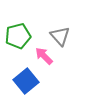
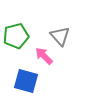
green pentagon: moved 2 px left
blue square: rotated 35 degrees counterclockwise
